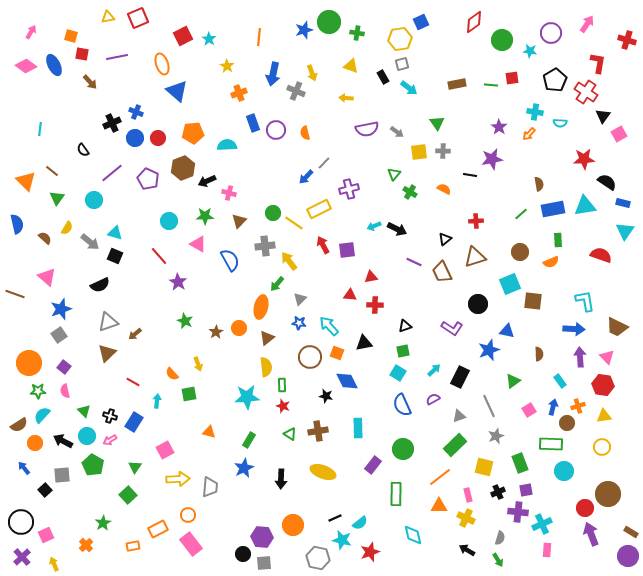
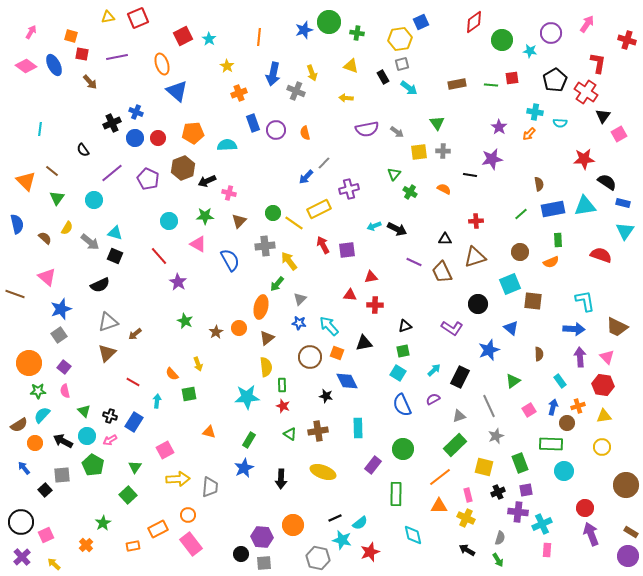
black triangle at (445, 239): rotated 40 degrees clockwise
blue triangle at (507, 331): moved 4 px right, 3 px up; rotated 28 degrees clockwise
brown circle at (608, 494): moved 18 px right, 9 px up
black circle at (243, 554): moved 2 px left
yellow arrow at (54, 564): rotated 24 degrees counterclockwise
